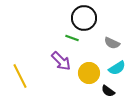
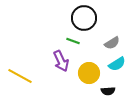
green line: moved 1 px right, 3 px down
gray semicircle: rotated 56 degrees counterclockwise
purple arrow: rotated 20 degrees clockwise
cyan semicircle: moved 4 px up
yellow line: rotated 35 degrees counterclockwise
black semicircle: rotated 40 degrees counterclockwise
